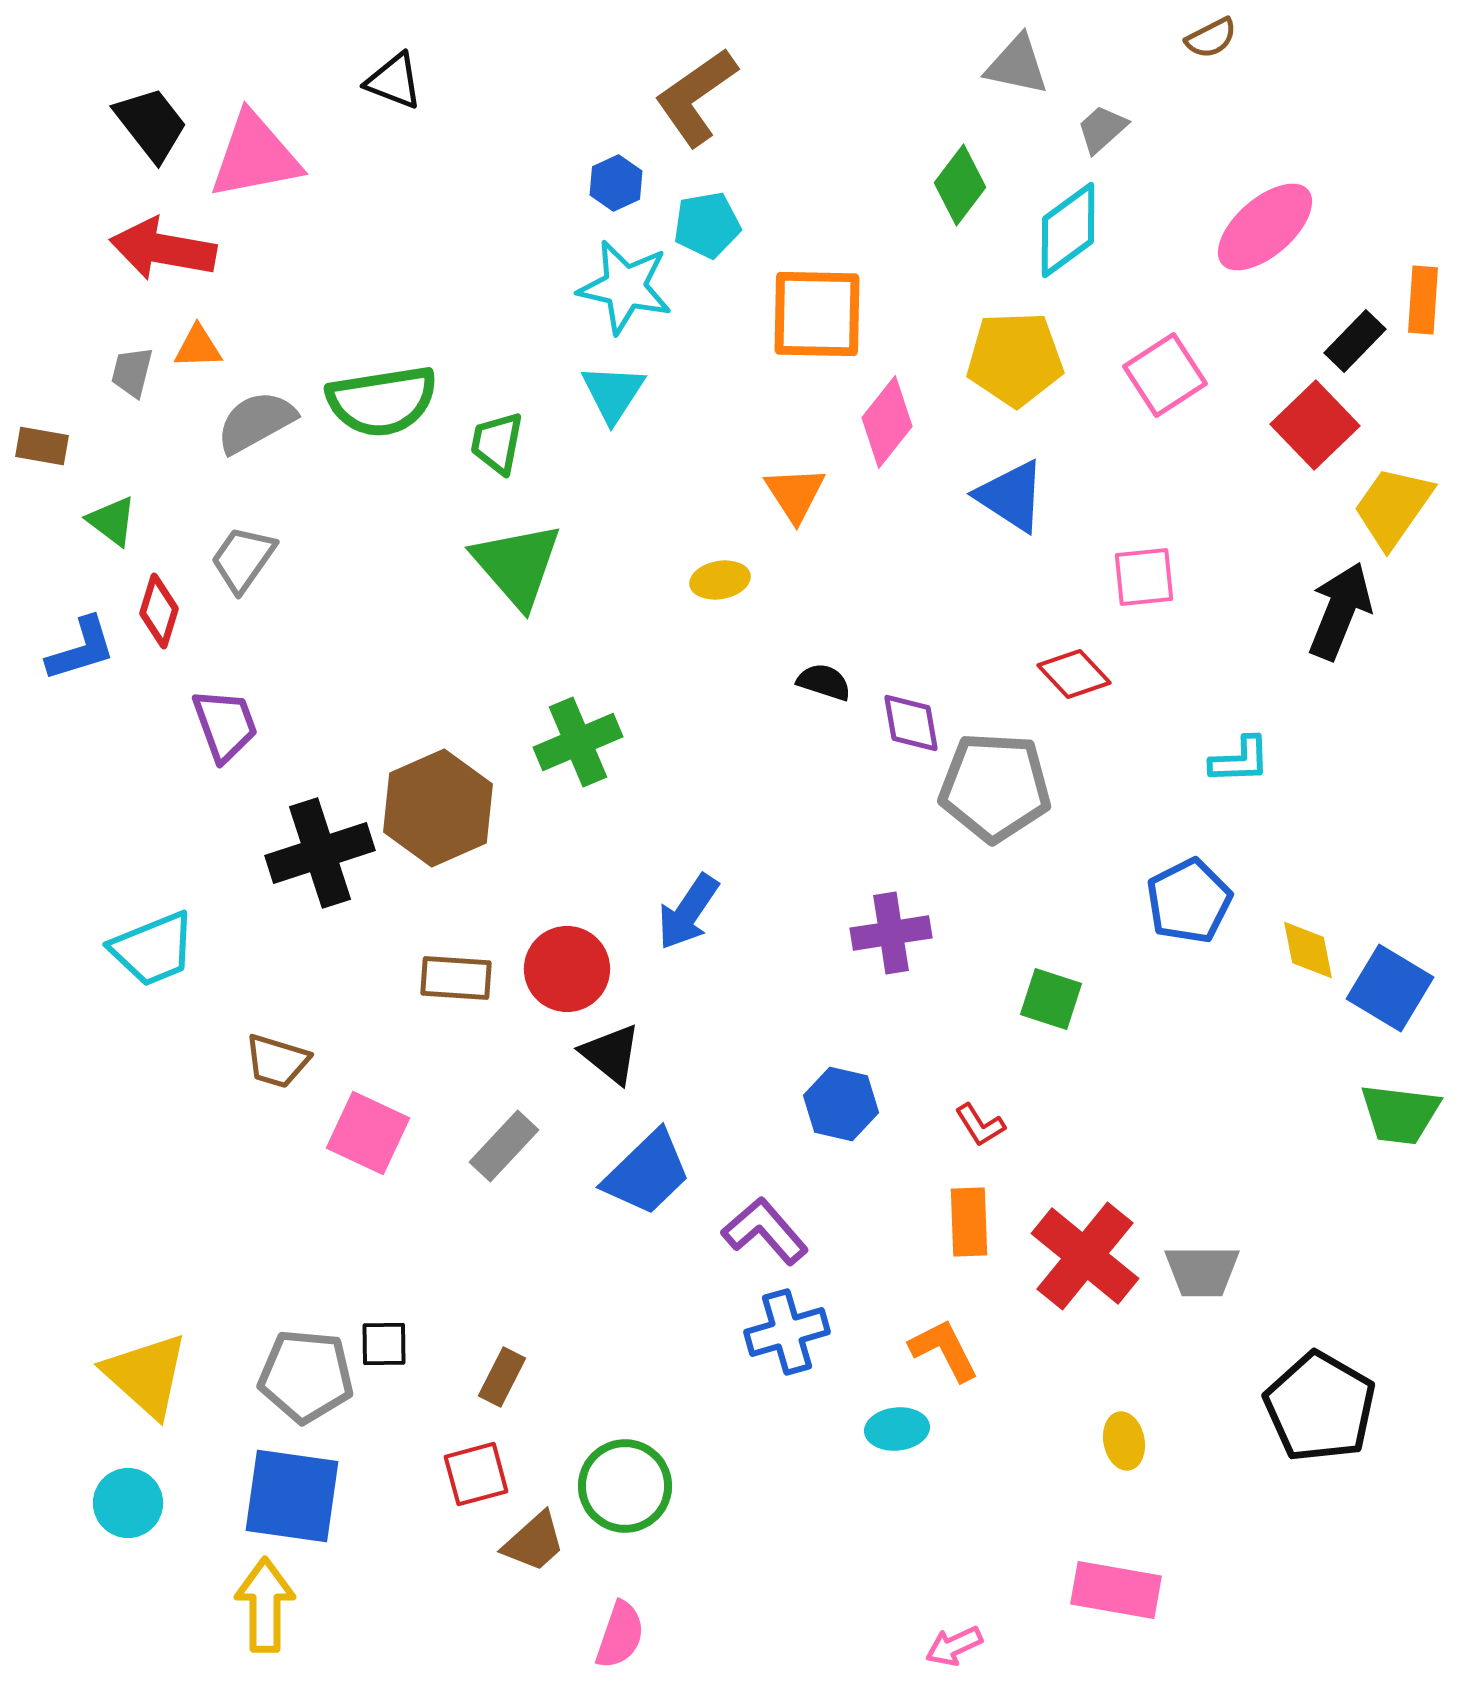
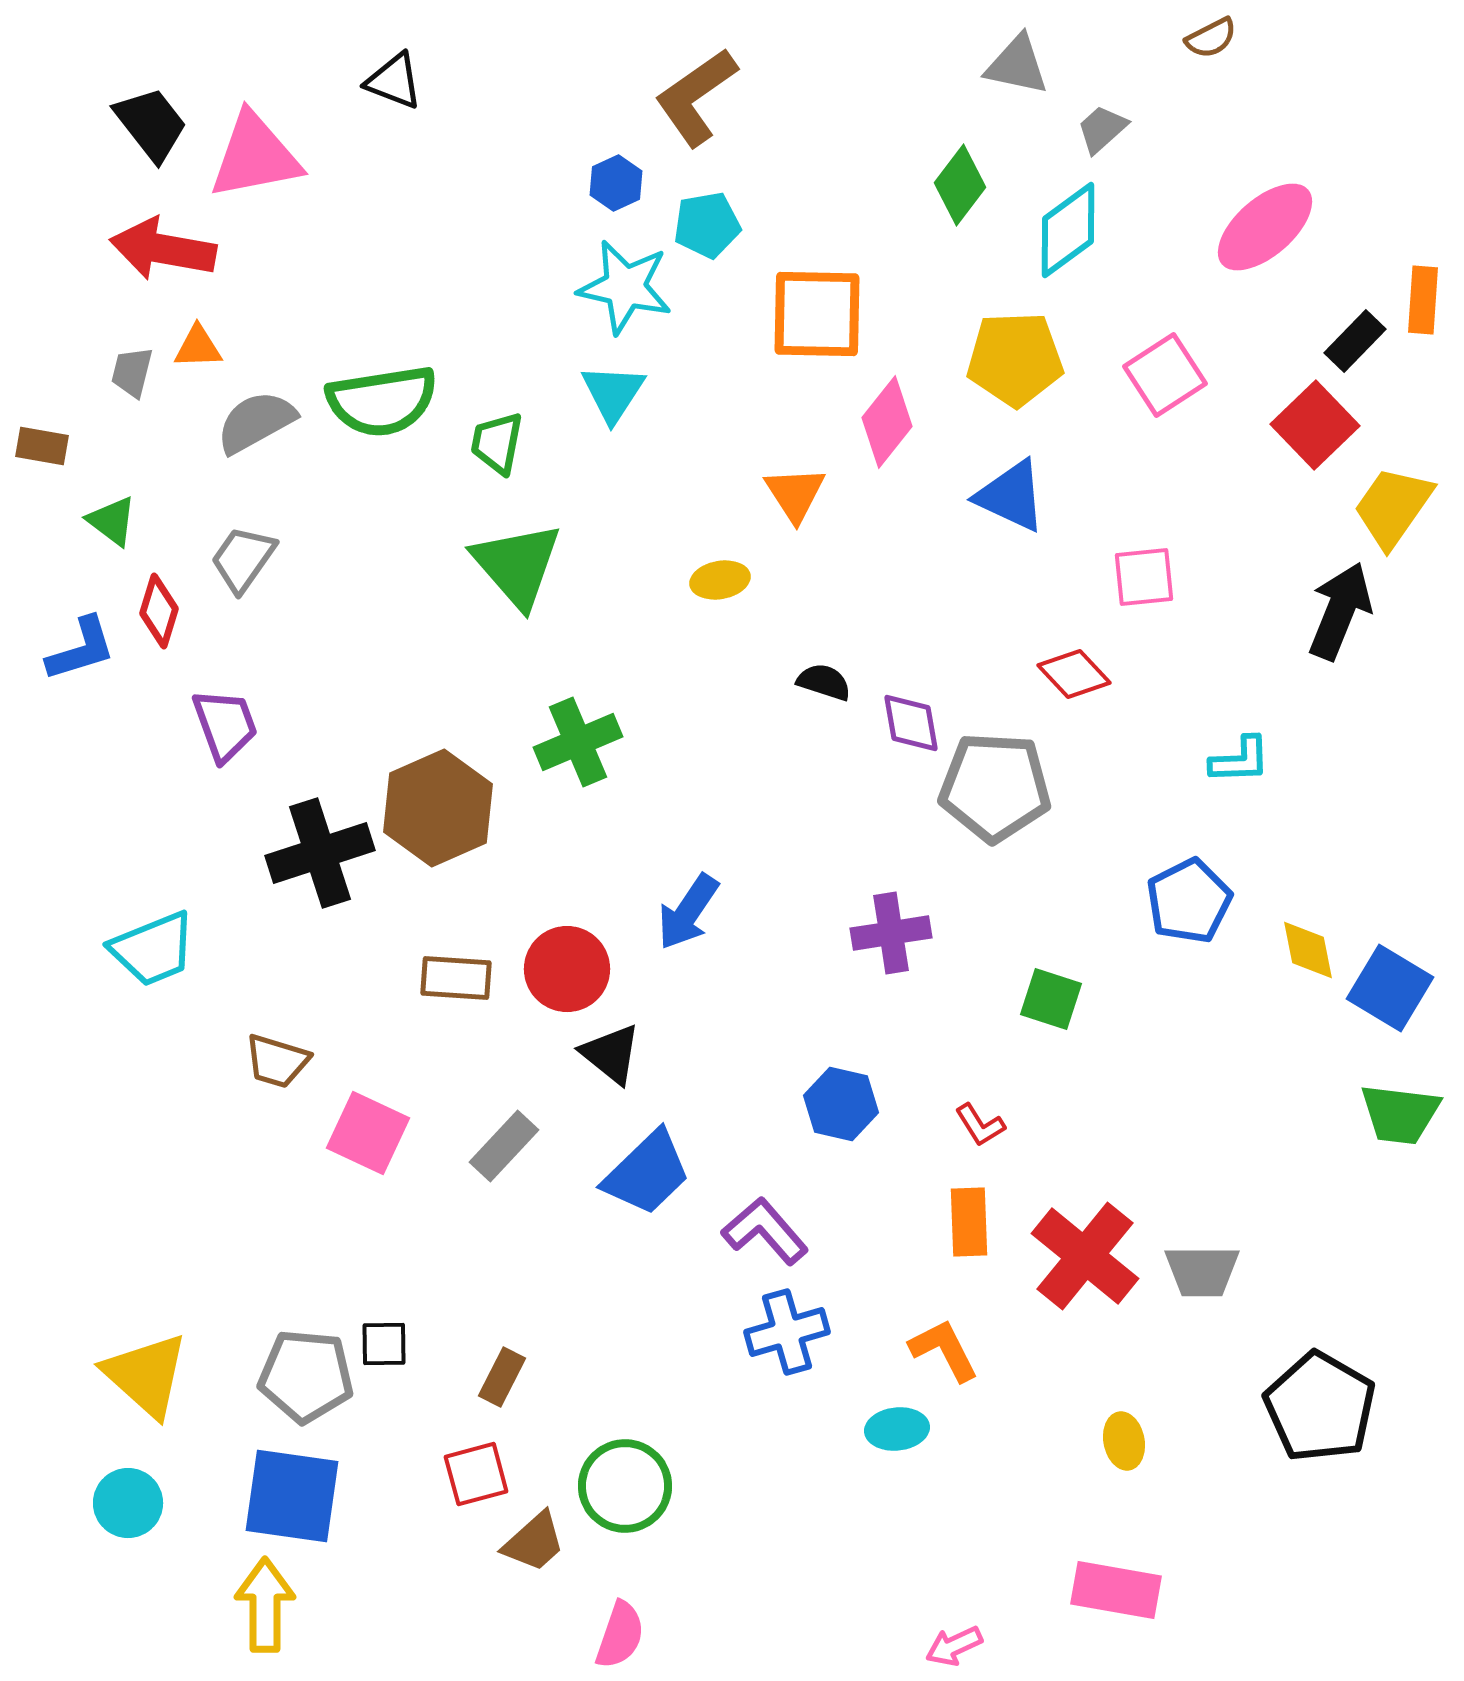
blue triangle at (1011, 496): rotated 8 degrees counterclockwise
